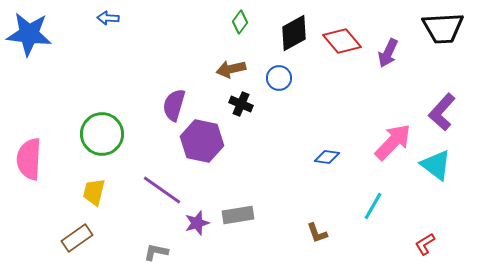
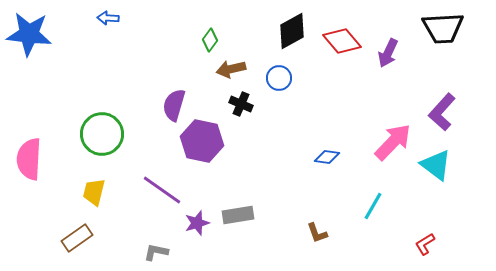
green diamond: moved 30 px left, 18 px down
black diamond: moved 2 px left, 2 px up
